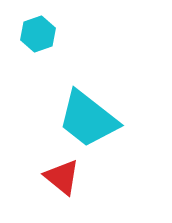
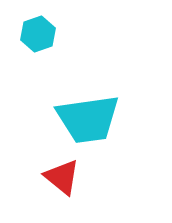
cyan trapezoid: rotated 46 degrees counterclockwise
